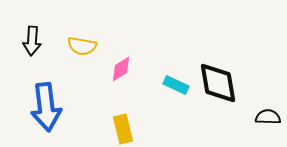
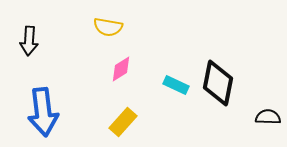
black arrow: moved 3 px left
yellow semicircle: moved 26 px right, 19 px up
black diamond: rotated 21 degrees clockwise
blue arrow: moved 3 px left, 5 px down
yellow rectangle: moved 7 px up; rotated 56 degrees clockwise
